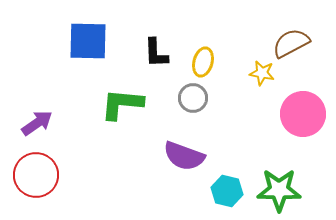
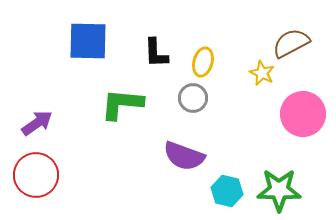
yellow star: rotated 15 degrees clockwise
